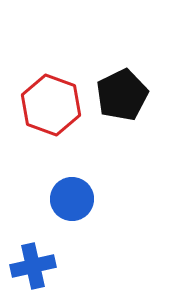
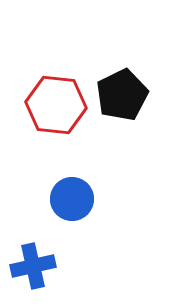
red hexagon: moved 5 px right; rotated 14 degrees counterclockwise
